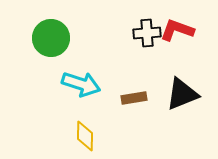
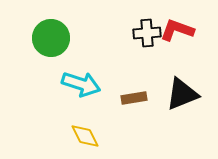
yellow diamond: rotated 28 degrees counterclockwise
